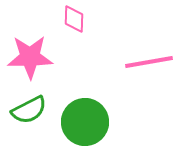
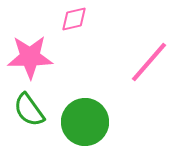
pink diamond: rotated 76 degrees clockwise
pink line: rotated 39 degrees counterclockwise
green semicircle: rotated 81 degrees clockwise
